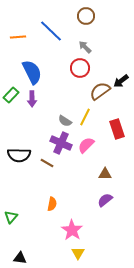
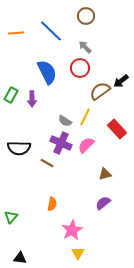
orange line: moved 2 px left, 4 px up
blue semicircle: moved 15 px right
green rectangle: rotated 14 degrees counterclockwise
red rectangle: rotated 24 degrees counterclockwise
black semicircle: moved 7 px up
brown triangle: rotated 16 degrees counterclockwise
purple semicircle: moved 2 px left, 3 px down
pink star: rotated 10 degrees clockwise
